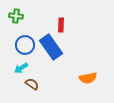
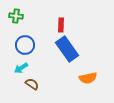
blue rectangle: moved 16 px right, 2 px down
